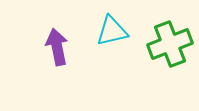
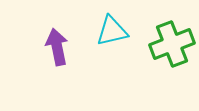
green cross: moved 2 px right
